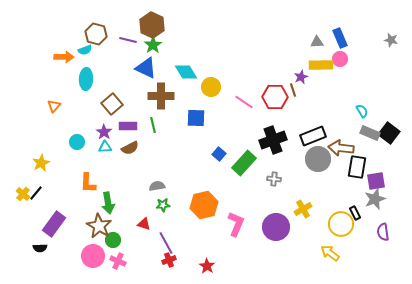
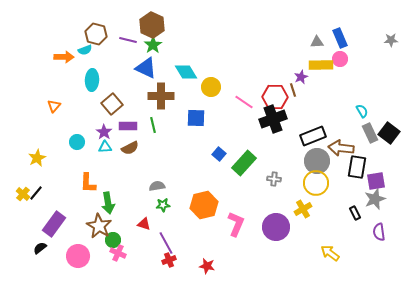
gray star at (391, 40): rotated 16 degrees counterclockwise
cyan ellipse at (86, 79): moved 6 px right, 1 px down
gray rectangle at (370, 133): rotated 42 degrees clockwise
black cross at (273, 140): moved 21 px up
gray circle at (318, 159): moved 1 px left, 2 px down
yellow star at (41, 163): moved 4 px left, 5 px up
yellow circle at (341, 224): moved 25 px left, 41 px up
purple semicircle at (383, 232): moved 4 px left
black semicircle at (40, 248): rotated 144 degrees clockwise
pink circle at (93, 256): moved 15 px left
pink cross at (118, 261): moved 8 px up
red star at (207, 266): rotated 21 degrees counterclockwise
